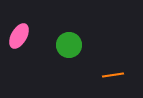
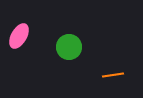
green circle: moved 2 px down
